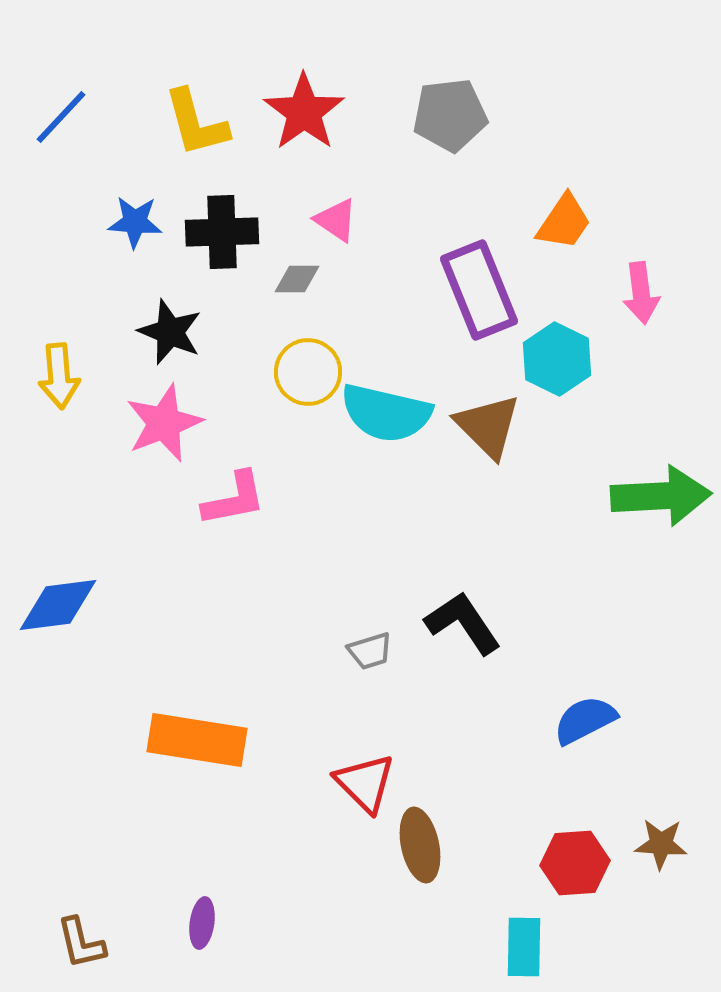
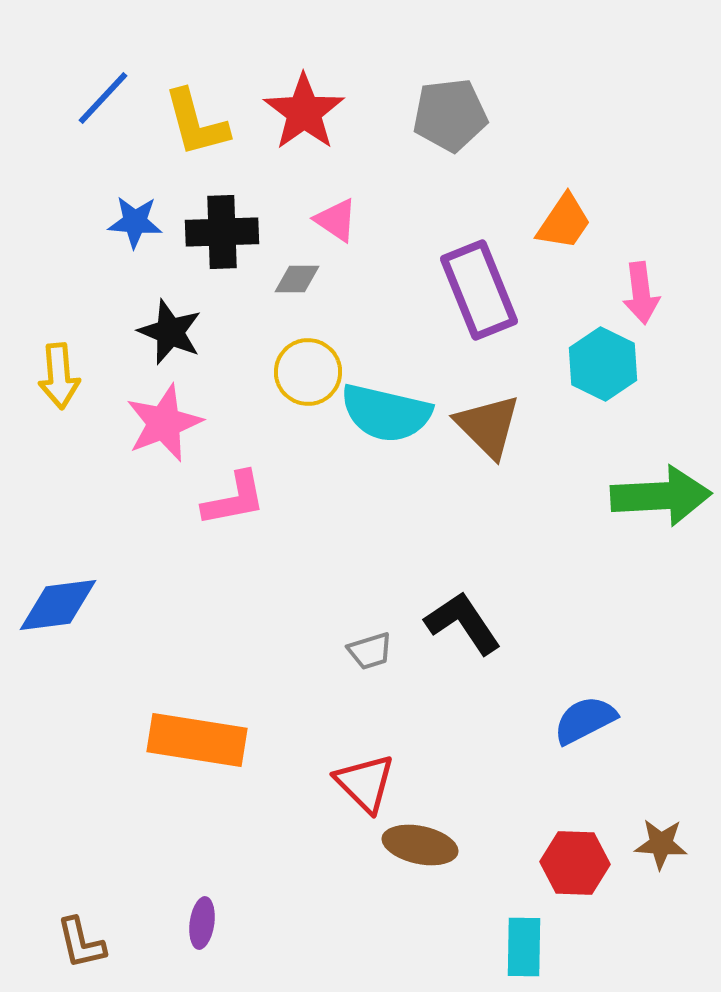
blue line: moved 42 px right, 19 px up
cyan hexagon: moved 46 px right, 5 px down
brown ellipse: rotated 66 degrees counterclockwise
red hexagon: rotated 6 degrees clockwise
